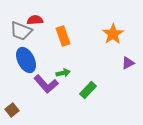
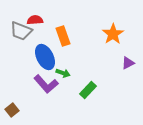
blue ellipse: moved 19 px right, 3 px up
green arrow: rotated 32 degrees clockwise
